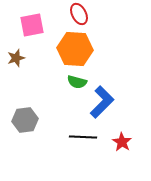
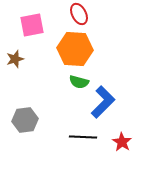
brown star: moved 1 px left, 1 px down
green semicircle: moved 2 px right
blue L-shape: moved 1 px right
